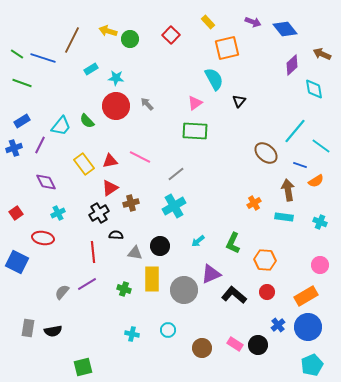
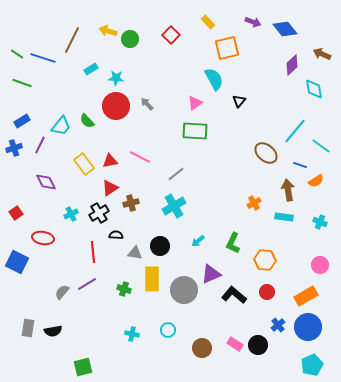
cyan cross at (58, 213): moved 13 px right, 1 px down
